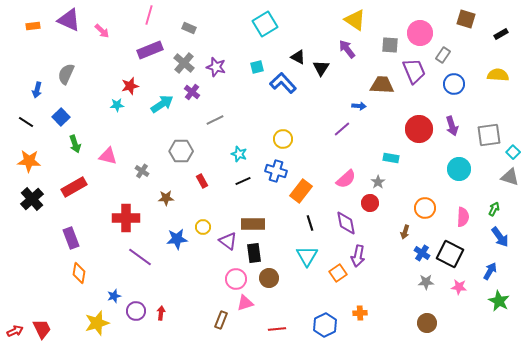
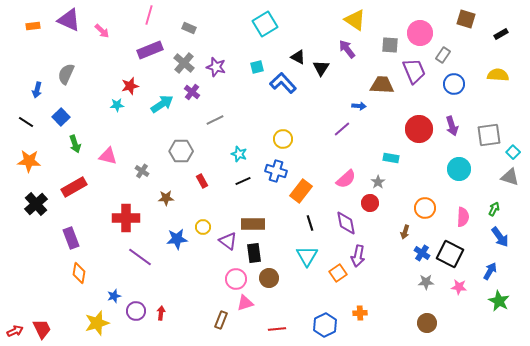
black cross at (32, 199): moved 4 px right, 5 px down
